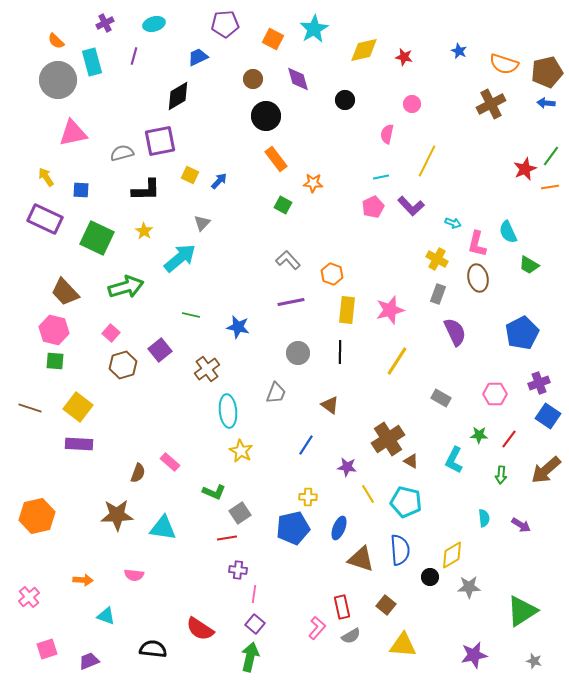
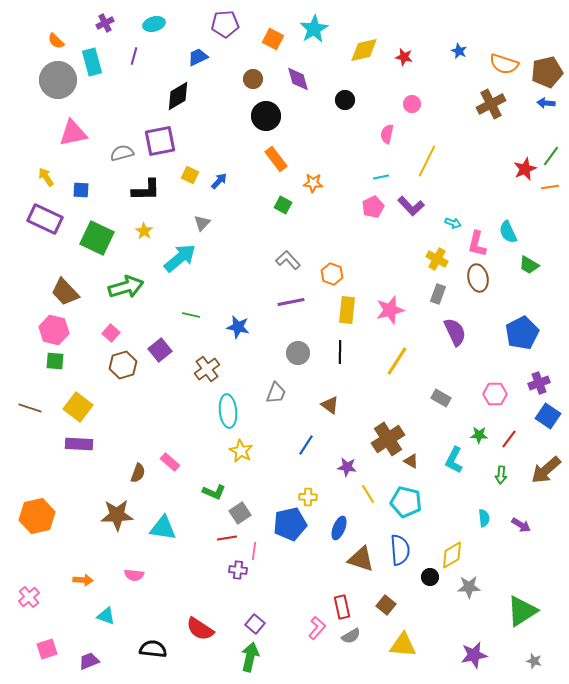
blue pentagon at (293, 528): moved 3 px left, 4 px up
pink line at (254, 594): moved 43 px up
